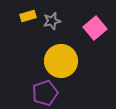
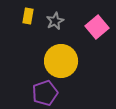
yellow rectangle: rotated 63 degrees counterclockwise
gray star: moved 3 px right; rotated 12 degrees counterclockwise
pink square: moved 2 px right, 1 px up
